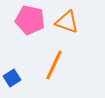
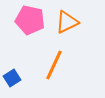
orange triangle: rotated 45 degrees counterclockwise
